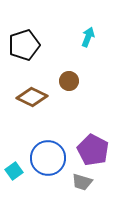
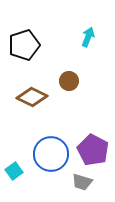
blue circle: moved 3 px right, 4 px up
